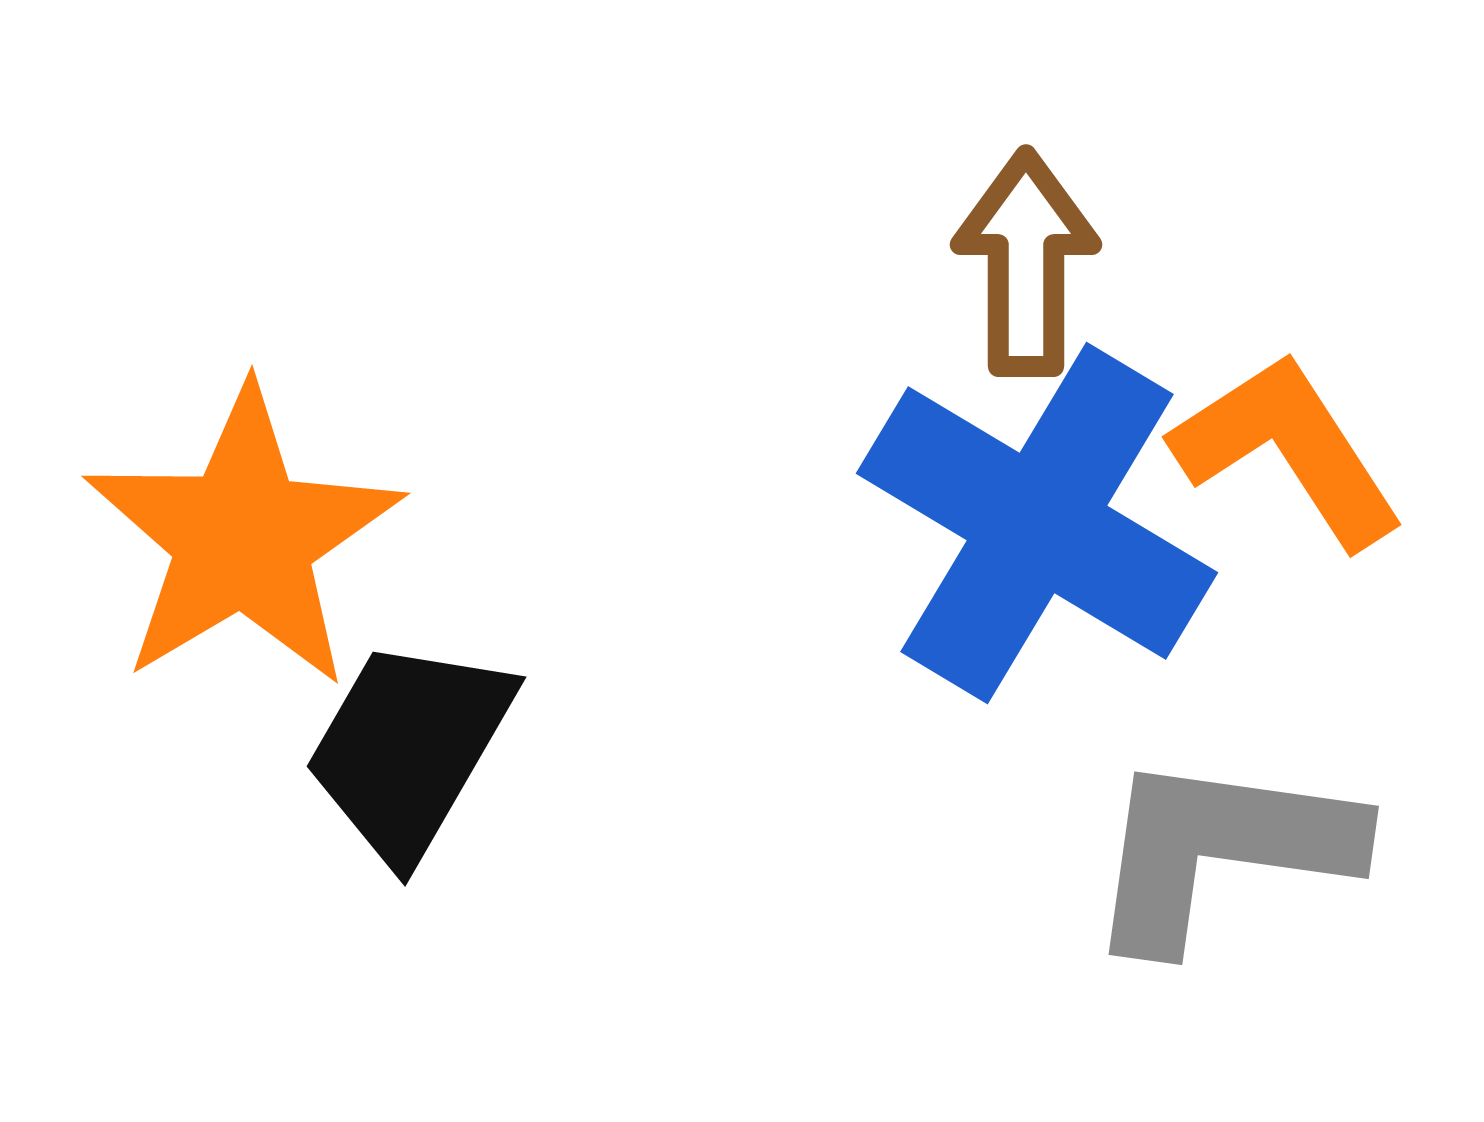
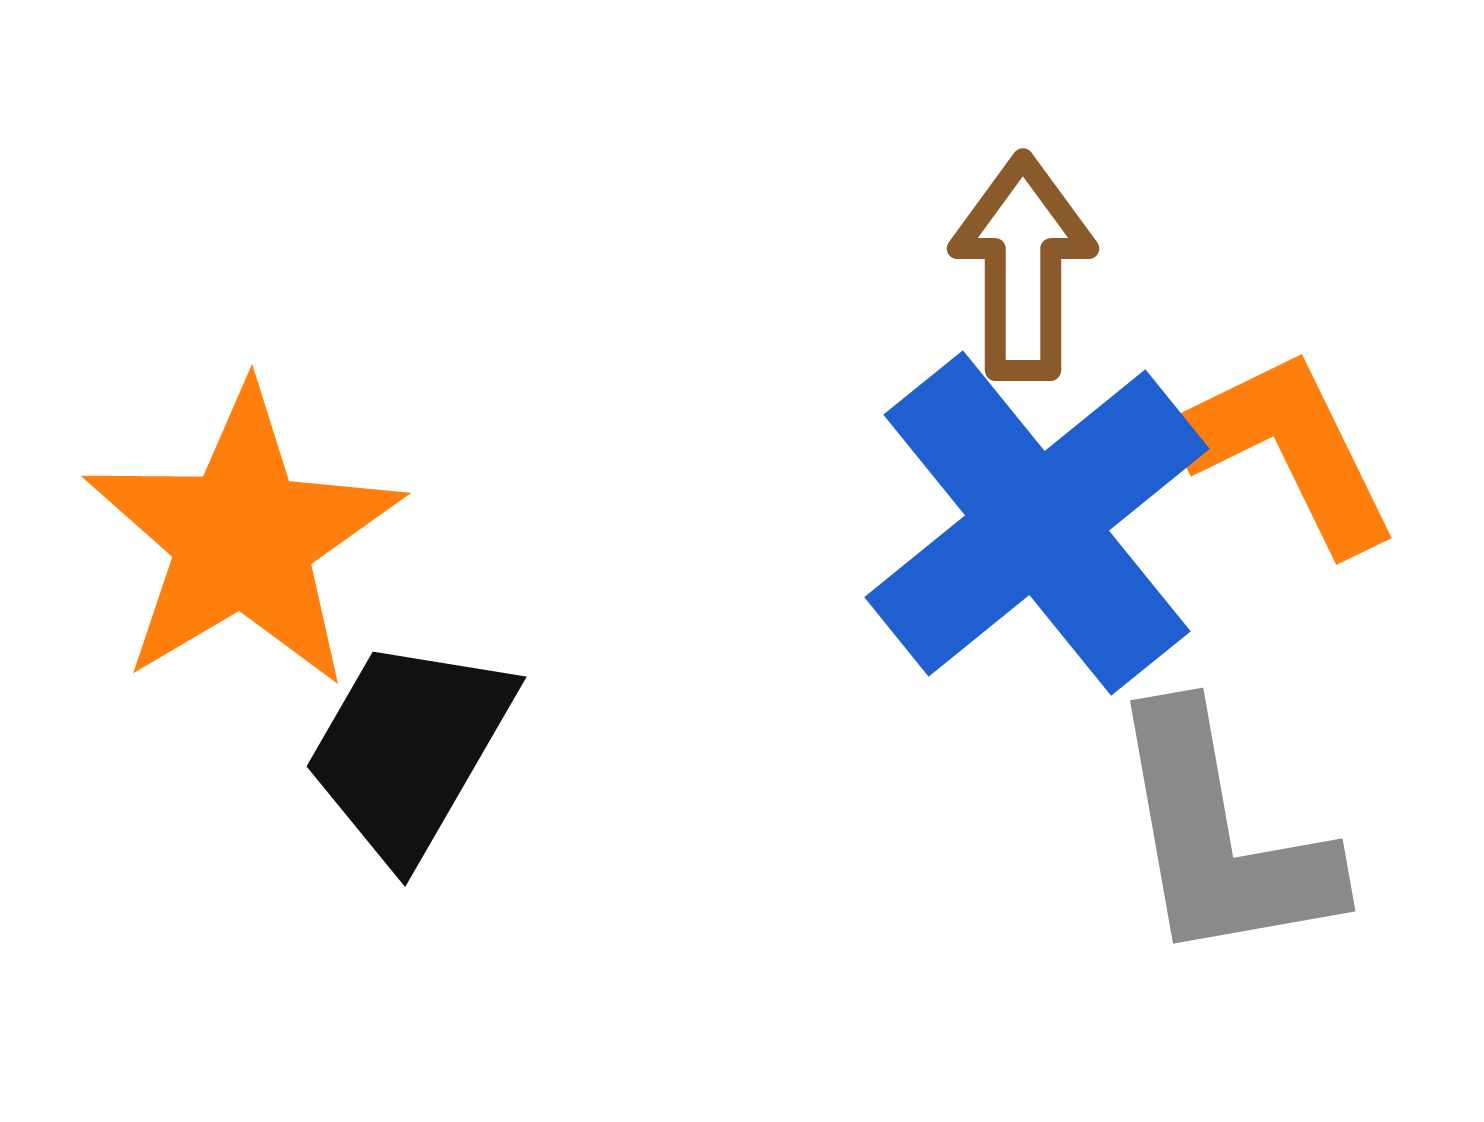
brown arrow: moved 3 px left, 4 px down
orange L-shape: rotated 7 degrees clockwise
blue cross: rotated 20 degrees clockwise
gray L-shape: moved 13 px up; rotated 108 degrees counterclockwise
